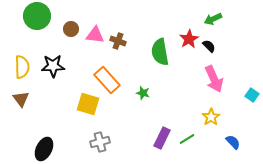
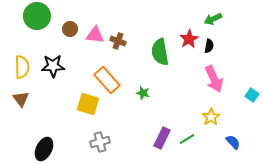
brown circle: moved 1 px left
black semicircle: rotated 56 degrees clockwise
